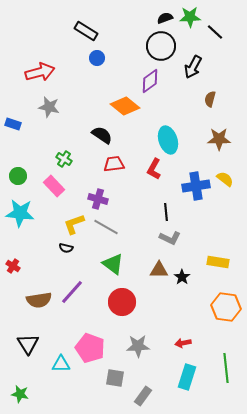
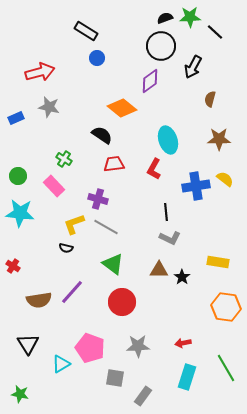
orange diamond at (125, 106): moved 3 px left, 2 px down
blue rectangle at (13, 124): moved 3 px right, 6 px up; rotated 42 degrees counterclockwise
cyan triangle at (61, 364): rotated 30 degrees counterclockwise
green line at (226, 368): rotated 24 degrees counterclockwise
